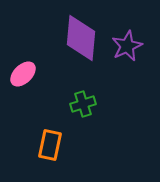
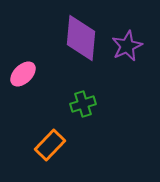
orange rectangle: rotated 32 degrees clockwise
